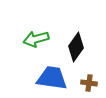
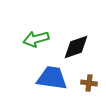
black diamond: rotated 36 degrees clockwise
